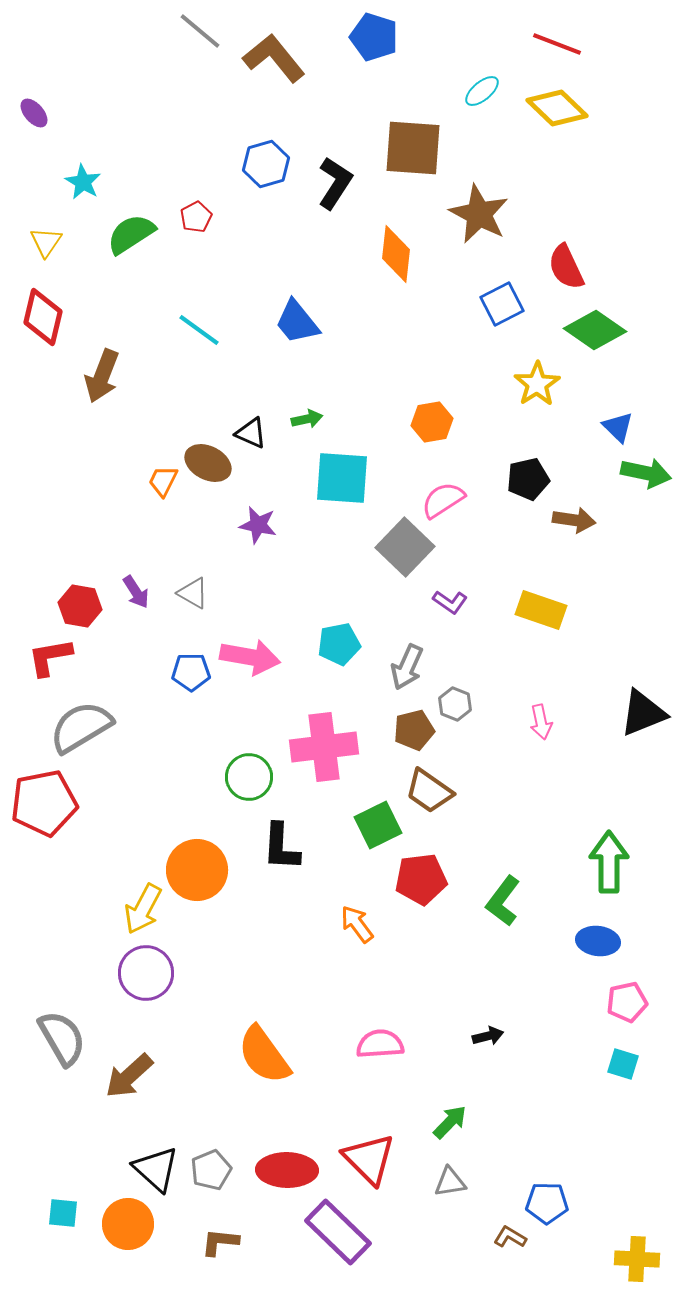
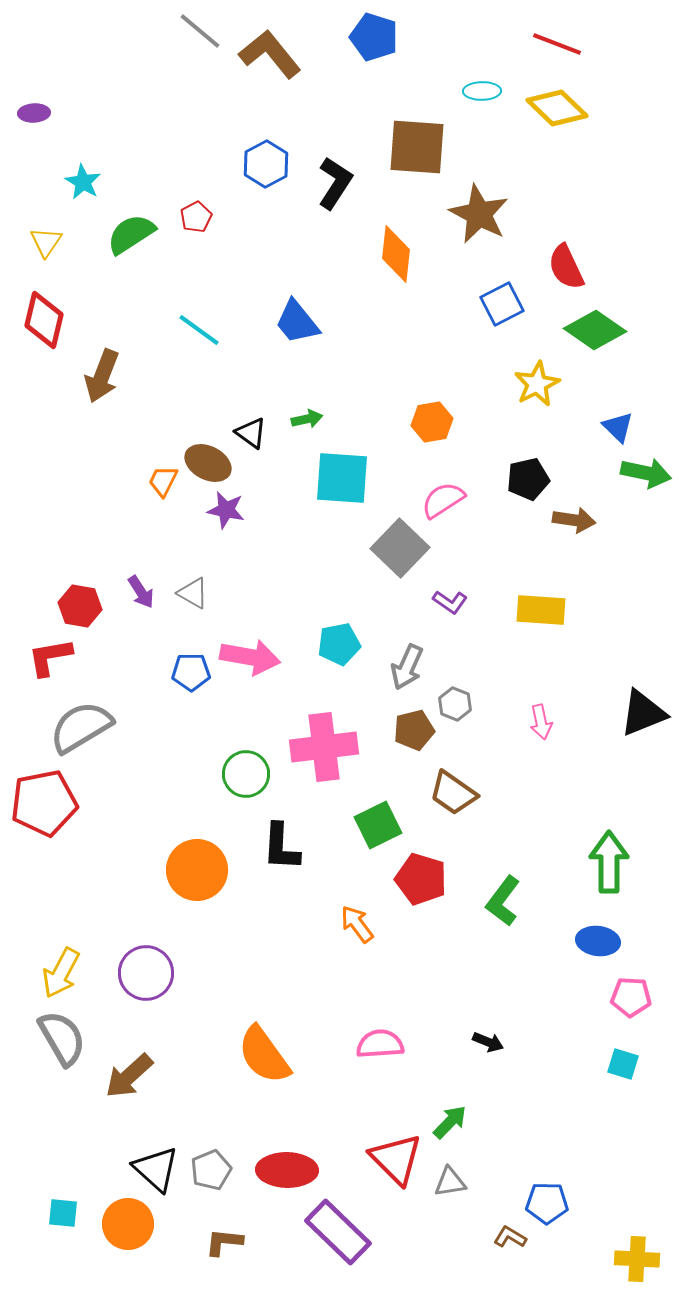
brown L-shape at (274, 58): moved 4 px left, 4 px up
cyan ellipse at (482, 91): rotated 39 degrees clockwise
purple ellipse at (34, 113): rotated 52 degrees counterclockwise
brown square at (413, 148): moved 4 px right, 1 px up
blue hexagon at (266, 164): rotated 12 degrees counterclockwise
red diamond at (43, 317): moved 1 px right, 3 px down
yellow star at (537, 384): rotated 6 degrees clockwise
black triangle at (251, 433): rotated 12 degrees clockwise
purple star at (258, 525): moved 32 px left, 15 px up
gray square at (405, 547): moved 5 px left, 1 px down
purple arrow at (136, 592): moved 5 px right
yellow rectangle at (541, 610): rotated 15 degrees counterclockwise
green circle at (249, 777): moved 3 px left, 3 px up
brown trapezoid at (429, 791): moved 24 px right, 2 px down
red pentagon at (421, 879): rotated 24 degrees clockwise
yellow arrow at (143, 909): moved 82 px left, 64 px down
pink pentagon at (627, 1002): moved 4 px right, 5 px up; rotated 15 degrees clockwise
black arrow at (488, 1036): moved 6 px down; rotated 36 degrees clockwise
red triangle at (369, 1159): moved 27 px right
brown L-shape at (220, 1242): moved 4 px right
